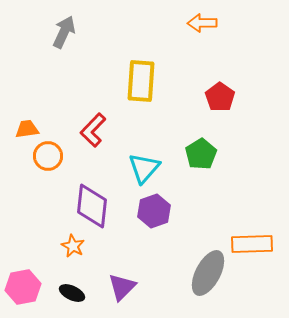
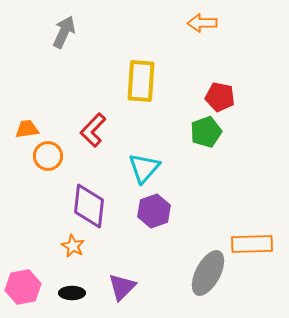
red pentagon: rotated 24 degrees counterclockwise
green pentagon: moved 5 px right, 22 px up; rotated 12 degrees clockwise
purple diamond: moved 3 px left
black ellipse: rotated 25 degrees counterclockwise
